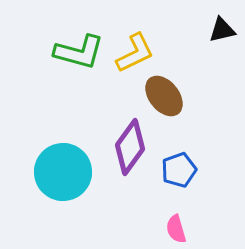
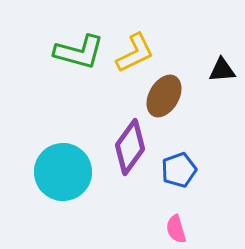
black triangle: moved 40 px down; rotated 8 degrees clockwise
brown ellipse: rotated 69 degrees clockwise
